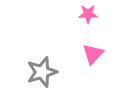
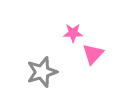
pink star: moved 15 px left, 19 px down
